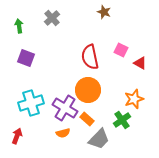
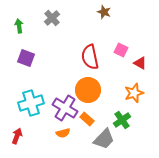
orange star: moved 6 px up
gray trapezoid: moved 5 px right
